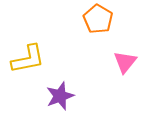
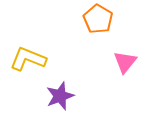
yellow L-shape: rotated 147 degrees counterclockwise
